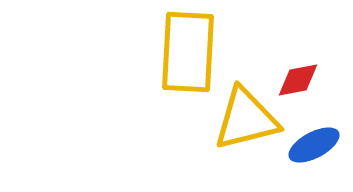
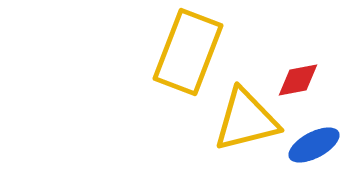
yellow rectangle: rotated 18 degrees clockwise
yellow triangle: moved 1 px down
